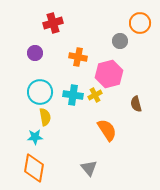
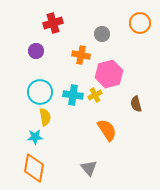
gray circle: moved 18 px left, 7 px up
purple circle: moved 1 px right, 2 px up
orange cross: moved 3 px right, 2 px up
